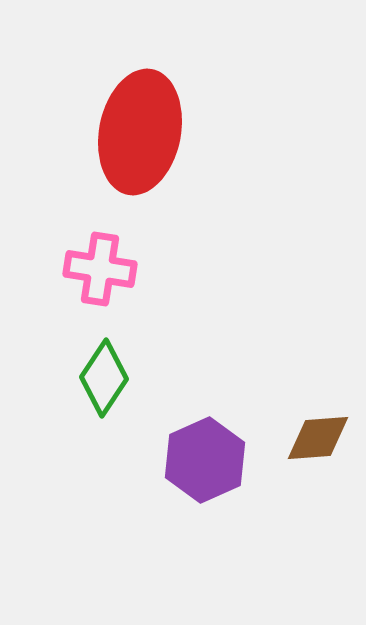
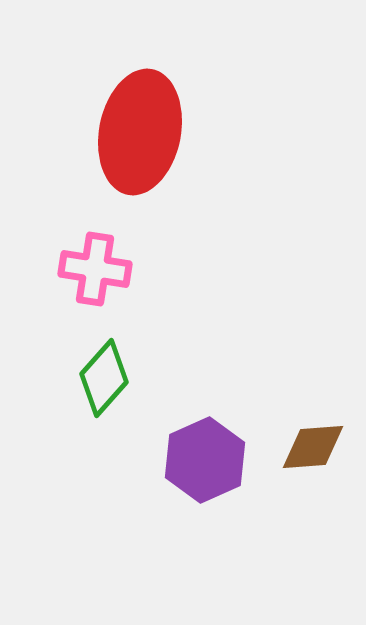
pink cross: moved 5 px left
green diamond: rotated 8 degrees clockwise
brown diamond: moved 5 px left, 9 px down
